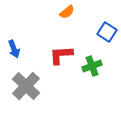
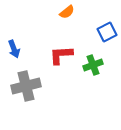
blue square: rotated 30 degrees clockwise
green cross: moved 1 px right, 1 px up
gray cross: rotated 32 degrees clockwise
